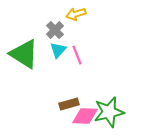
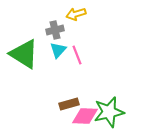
gray cross: rotated 30 degrees clockwise
